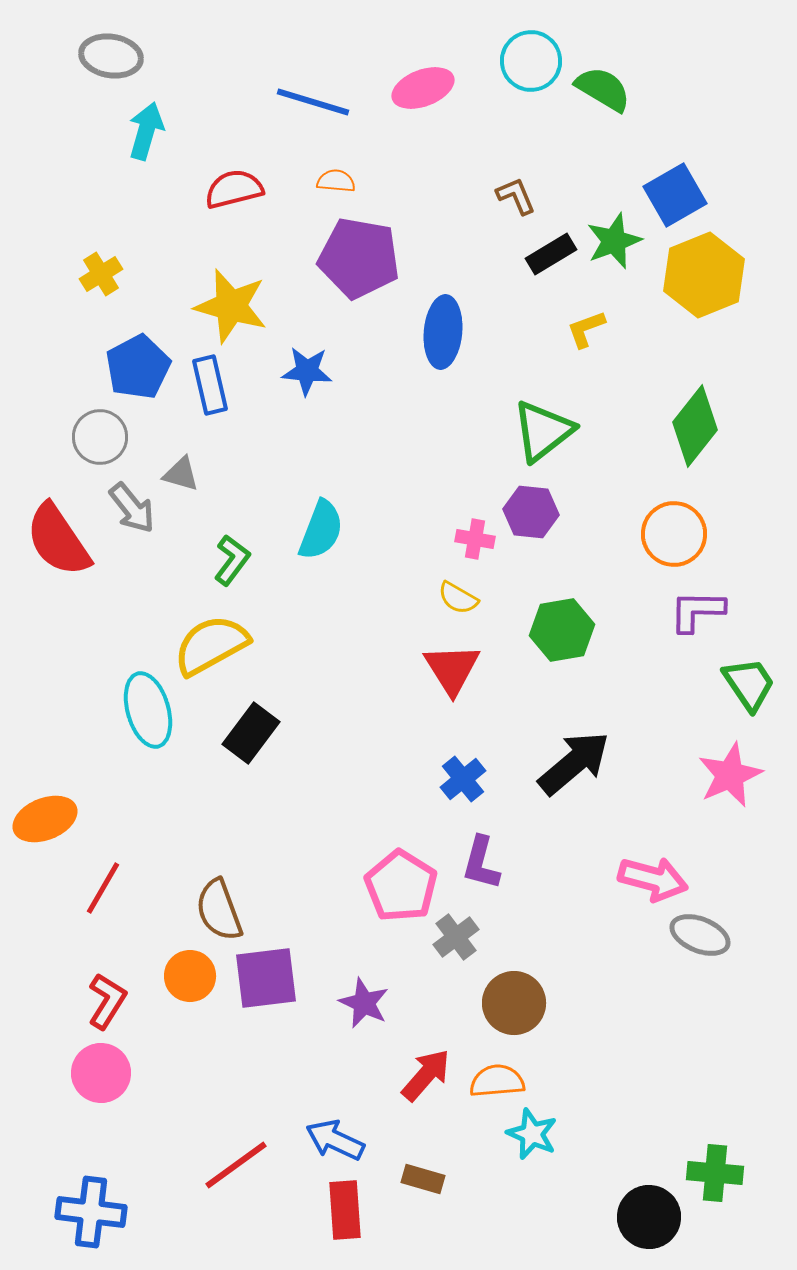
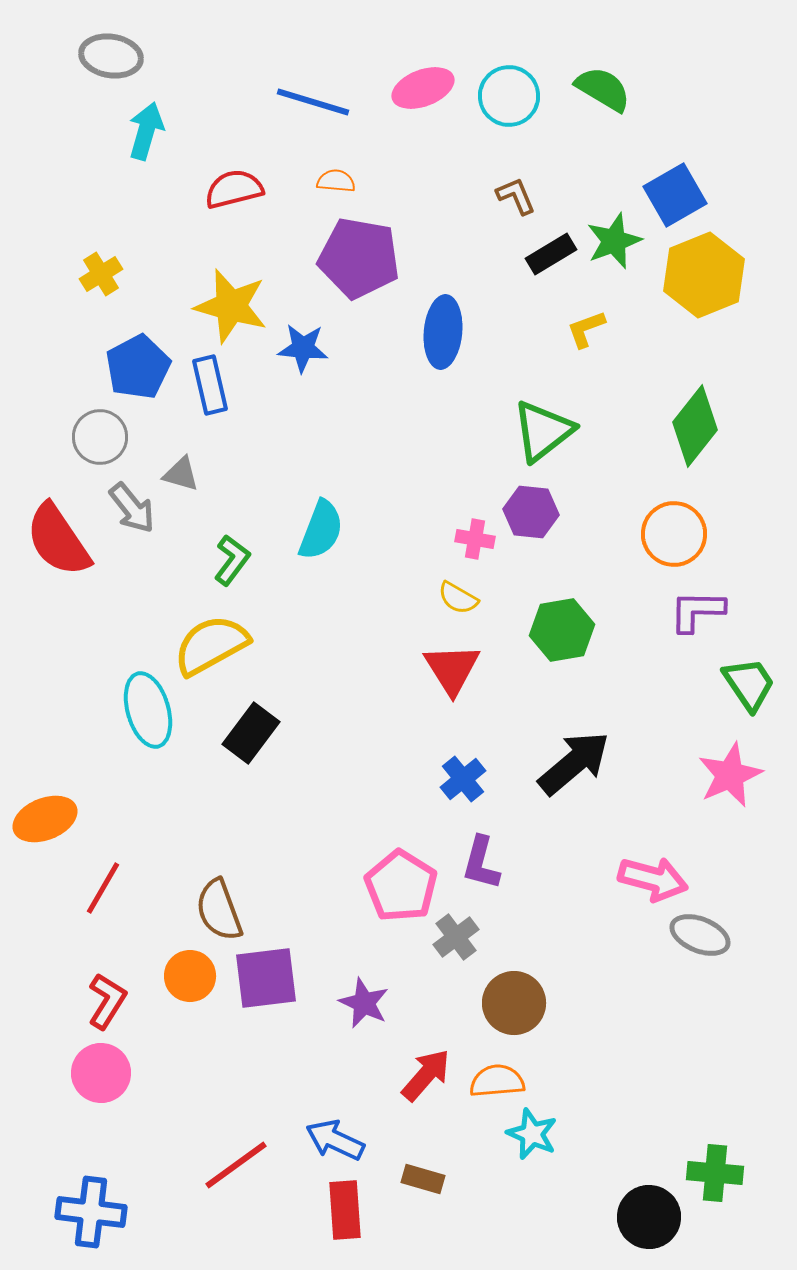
cyan circle at (531, 61): moved 22 px left, 35 px down
blue star at (307, 371): moved 4 px left, 23 px up
